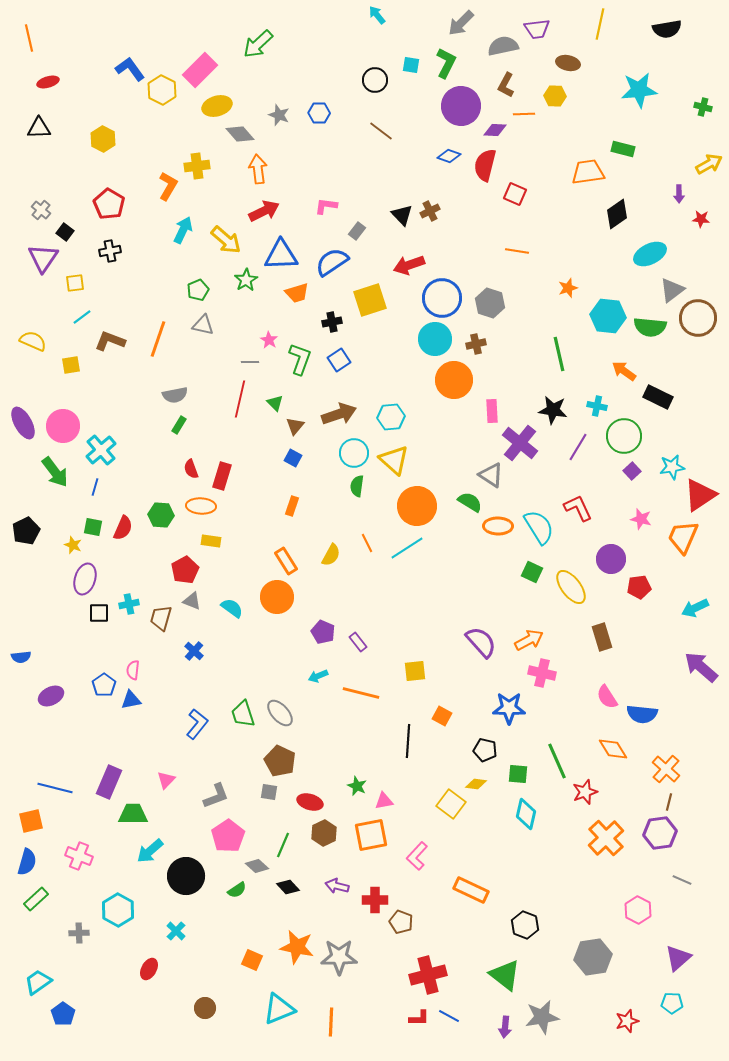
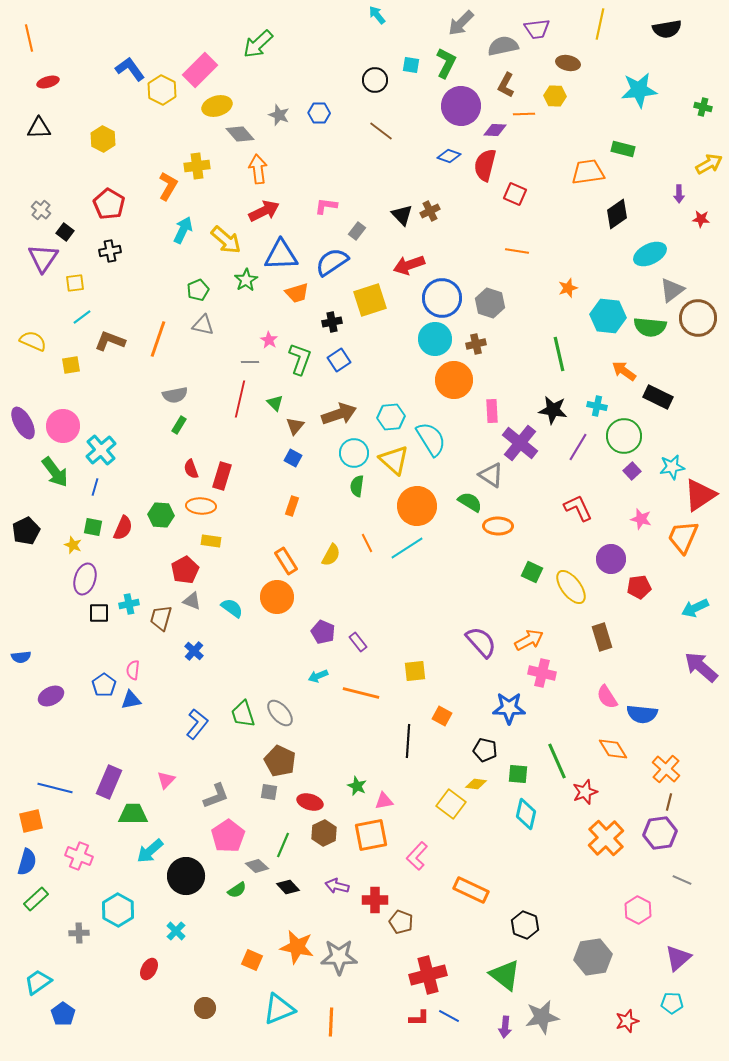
cyan semicircle at (539, 527): moved 108 px left, 88 px up
